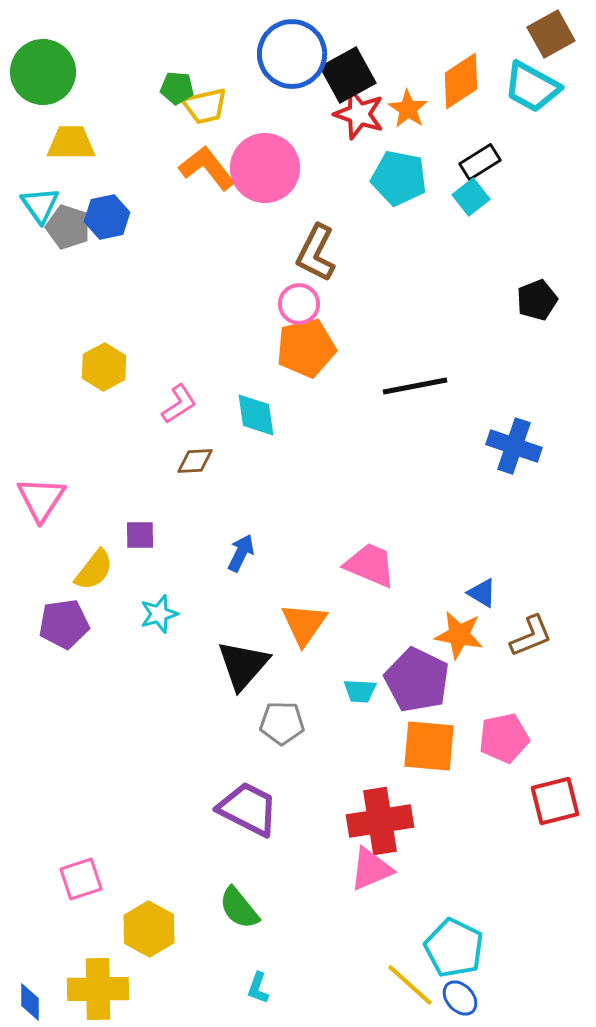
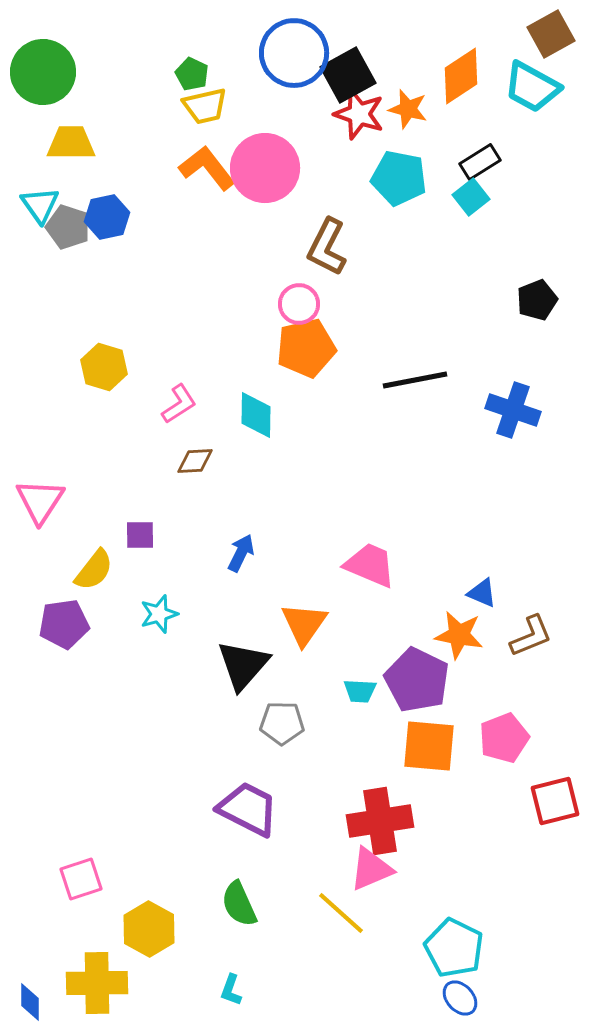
blue circle at (292, 54): moved 2 px right, 1 px up
orange diamond at (461, 81): moved 5 px up
green pentagon at (177, 88): moved 15 px right, 14 px up; rotated 20 degrees clockwise
orange star at (408, 109): rotated 18 degrees counterclockwise
brown L-shape at (316, 253): moved 11 px right, 6 px up
yellow hexagon at (104, 367): rotated 15 degrees counterclockwise
black line at (415, 386): moved 6 px up
cyan diamond at (256, 415): rotated 9 degrees clockwise
blue cross at (514, 446): moved 1 px left, 36 px up
pink triangle at (41, 499): moved 1 px left, 2 px down
blue triangle at (482, 593): rotated 8 degrees counterclockwise
pink pentagon at (504, 738): rotated 9 degrees counterclockwise
green semicircle at (239, 908): moved 4 px up; rotated 15 degrees clockwise
yellow line at (410, 985): moved 69 px left, 72 px up
cyan L-shape at (258, 988): moved 27 px left, 2 px down
yellow cross at (98, 989): moved 1 px left, 6 px up
